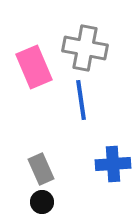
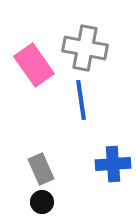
pink rectangle: moved 2 px up; rotated 12 degrees counterclockwise
